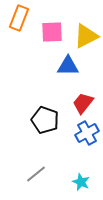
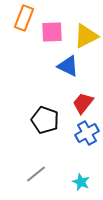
orange rectangle: moved 5 px right
blue triangle: rotated 25 degrees clockwise
